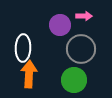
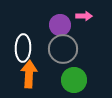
gray circle: moved 18 px left
